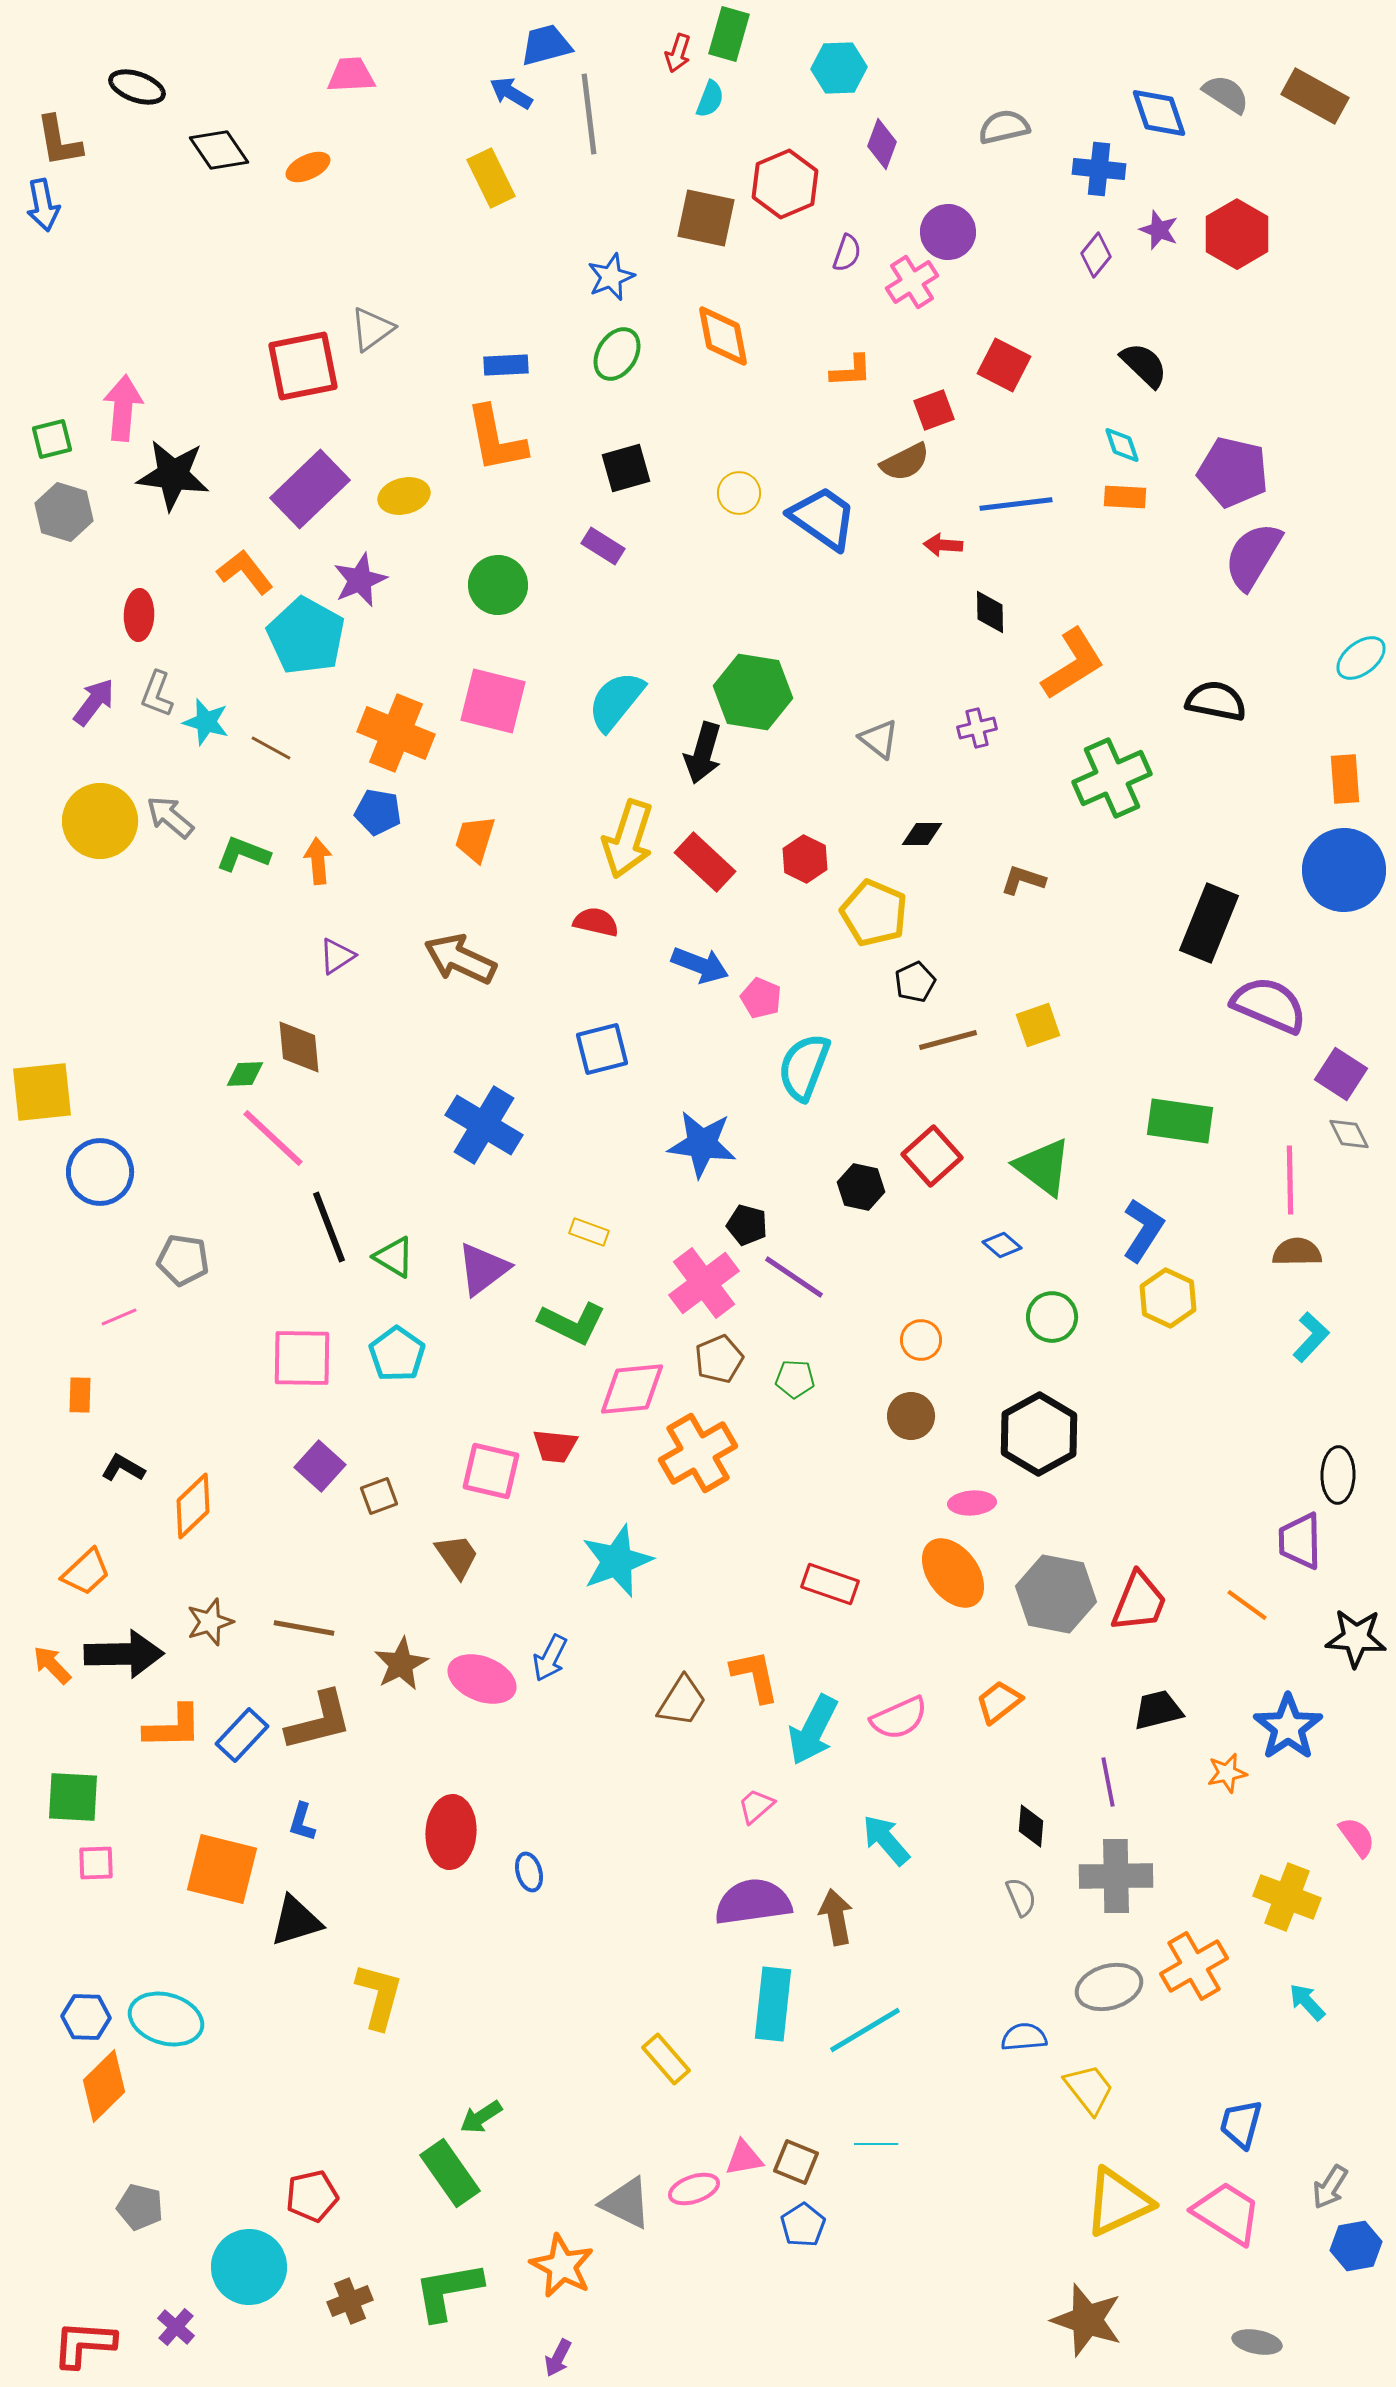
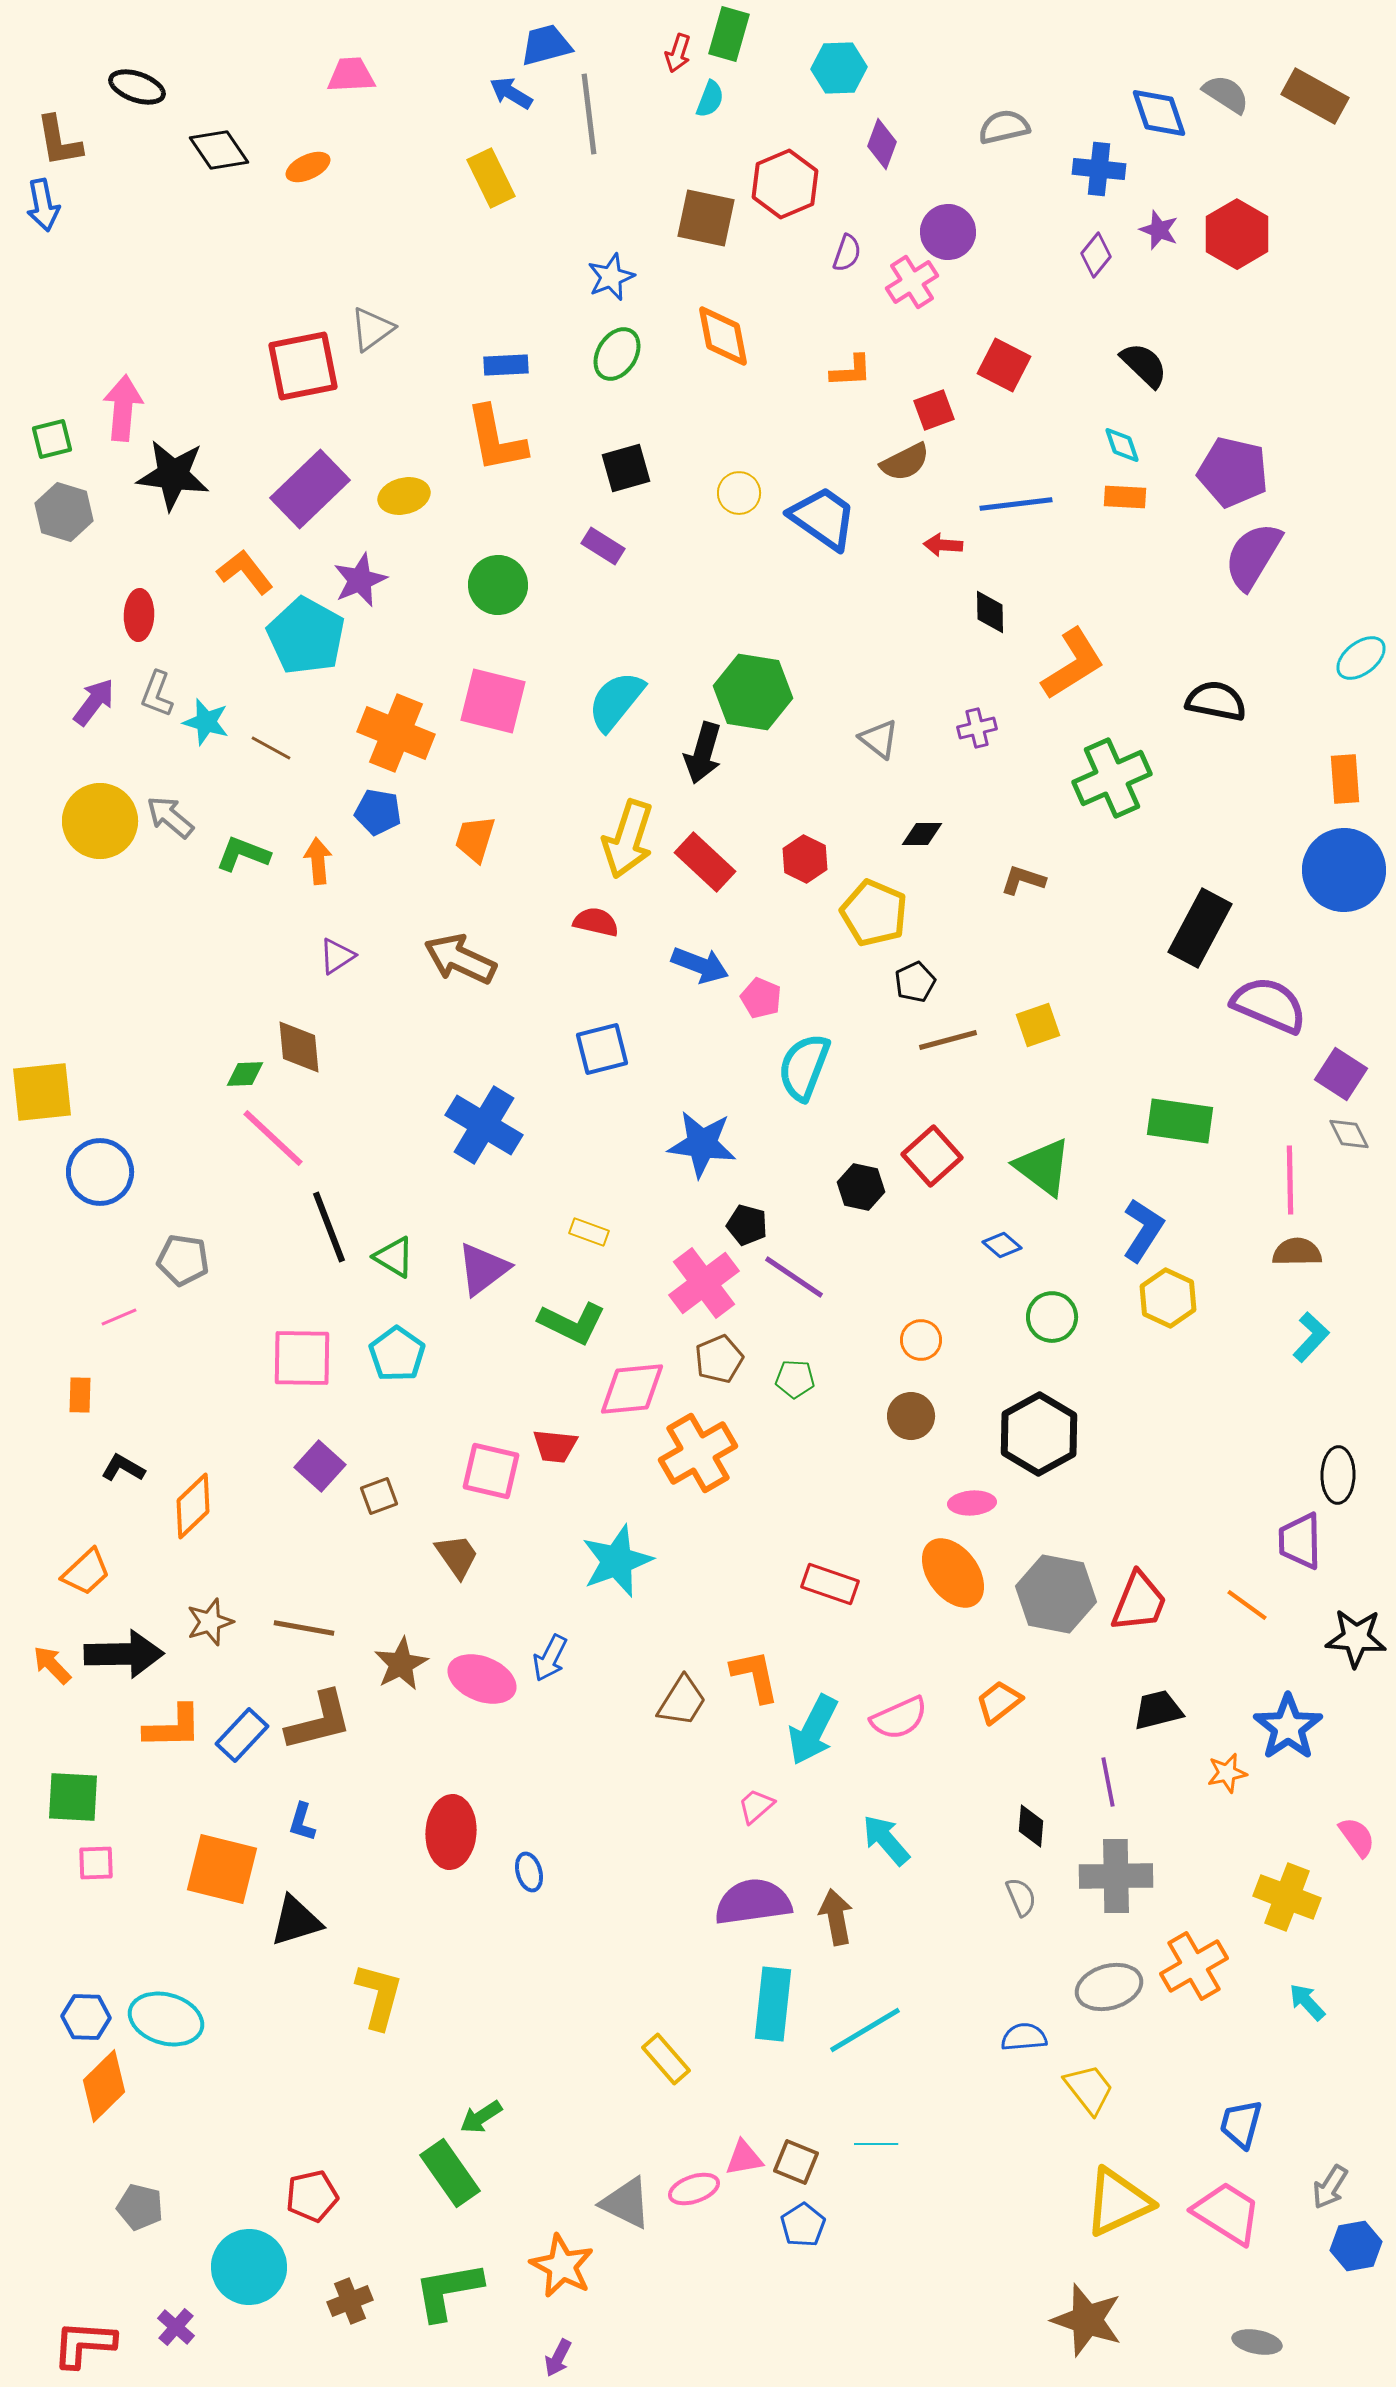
black rectangle at (1209, 923): moved 9 px left, 5 px down; rotated 6 degrees clockwise
